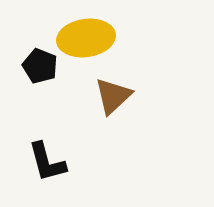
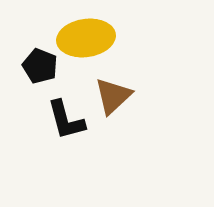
black L-shape: moved 19 px right, 42 px up
